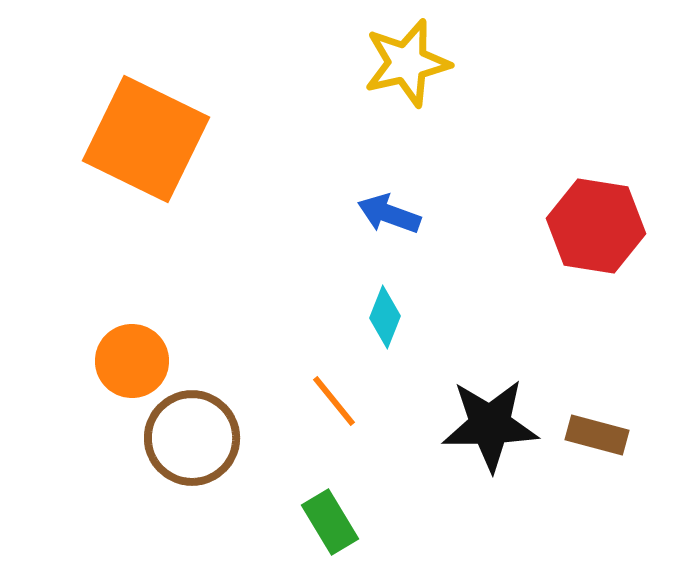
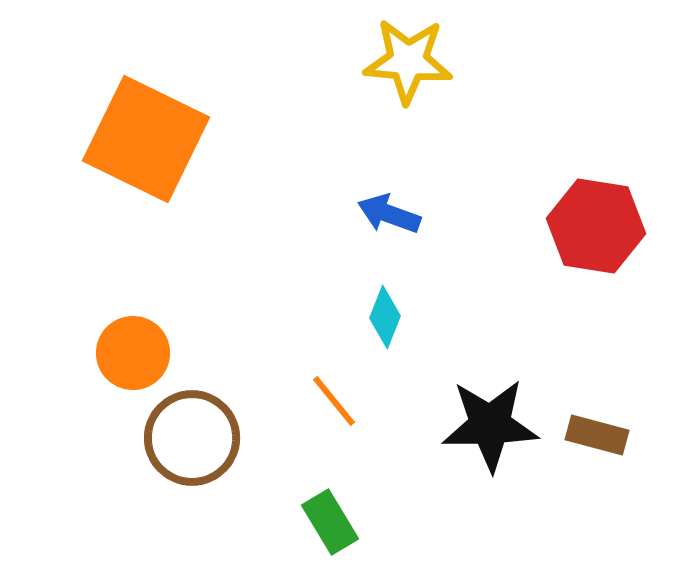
yellow star: moved 1 px right, 2 px up; rotated 18 degrees clockwise
orange circle: moved 1 px right, 8 px up
